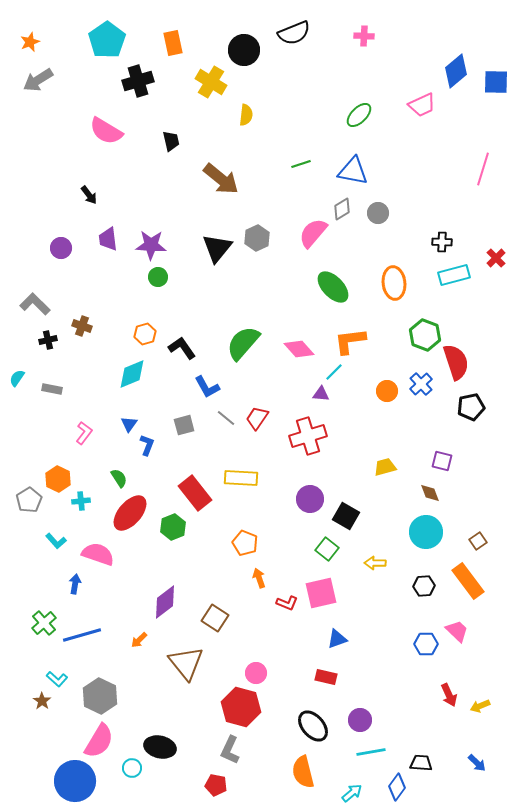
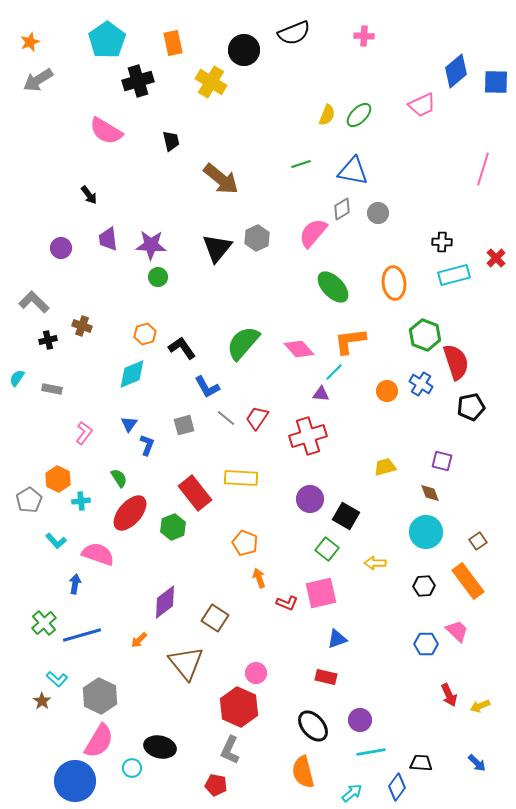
yellow semicircle at (246, 115): moved 81 px right; rotated 15 degrees clockwise
gray L-shape at (35, 304): moved 1 px left, 2 px up
blue cross at (421, 384): rotated 15 degrees counterclockwise
red hexagon at (241, 707): moved 2 px left; rotated 9 degrees clockwise
